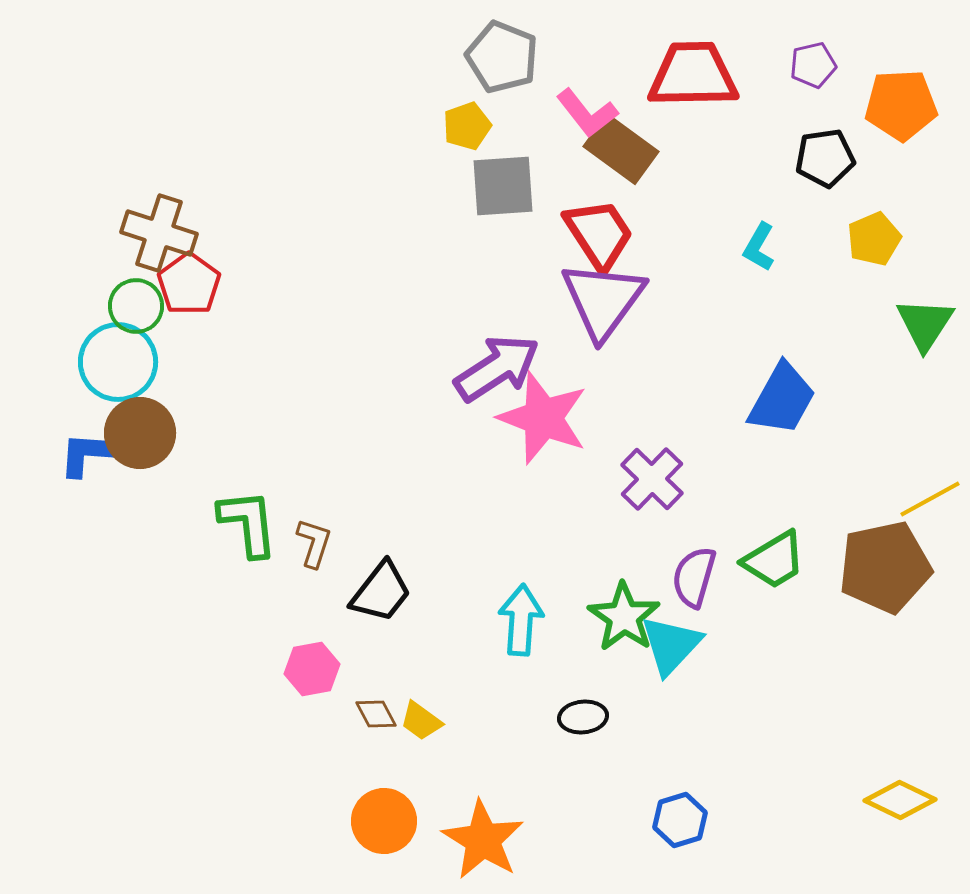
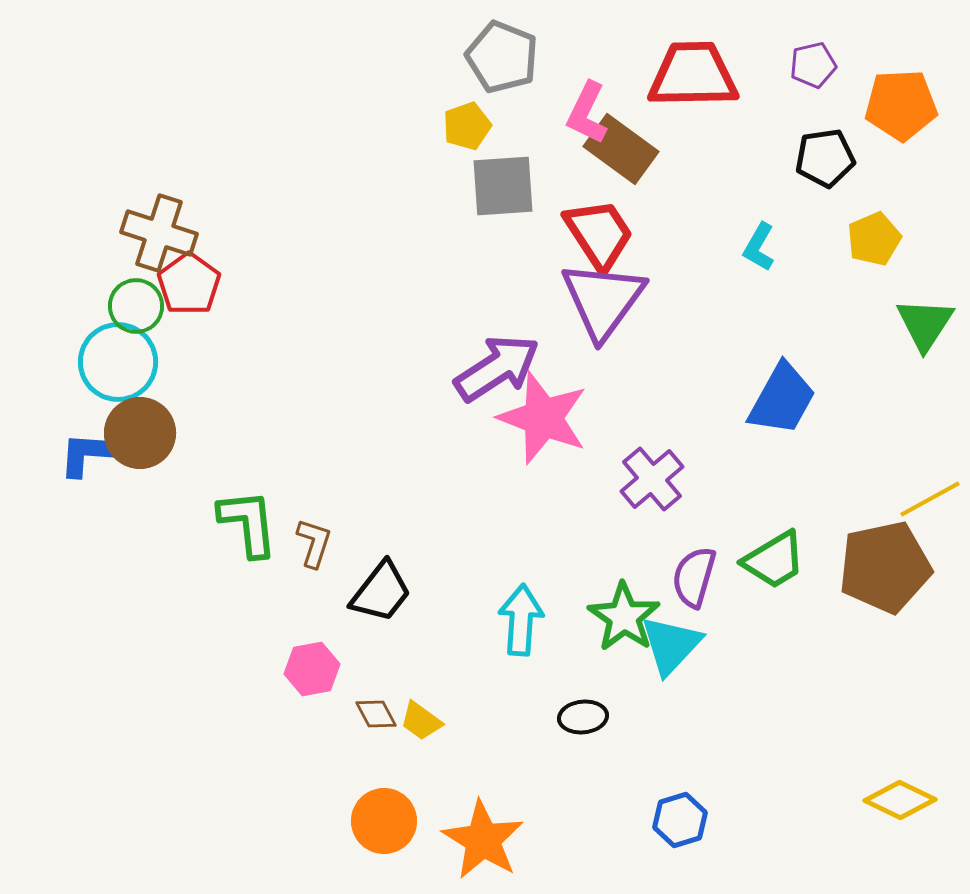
pink L-shape at (587, 113): rotated 64 degrees clockwise
purple cross at (652, 479): rotated 6 degrees clockwise
